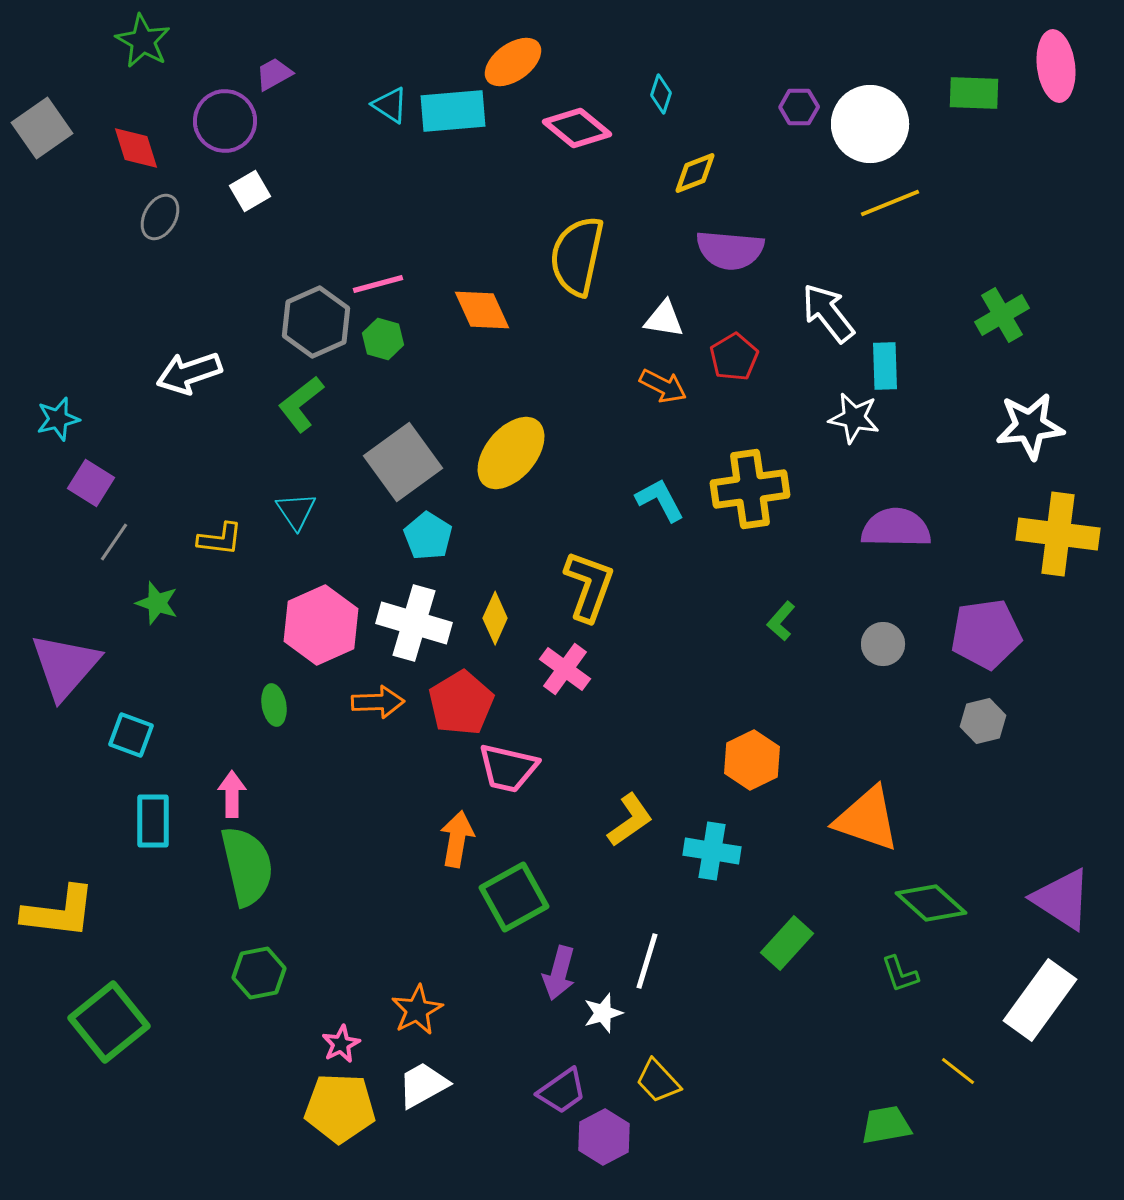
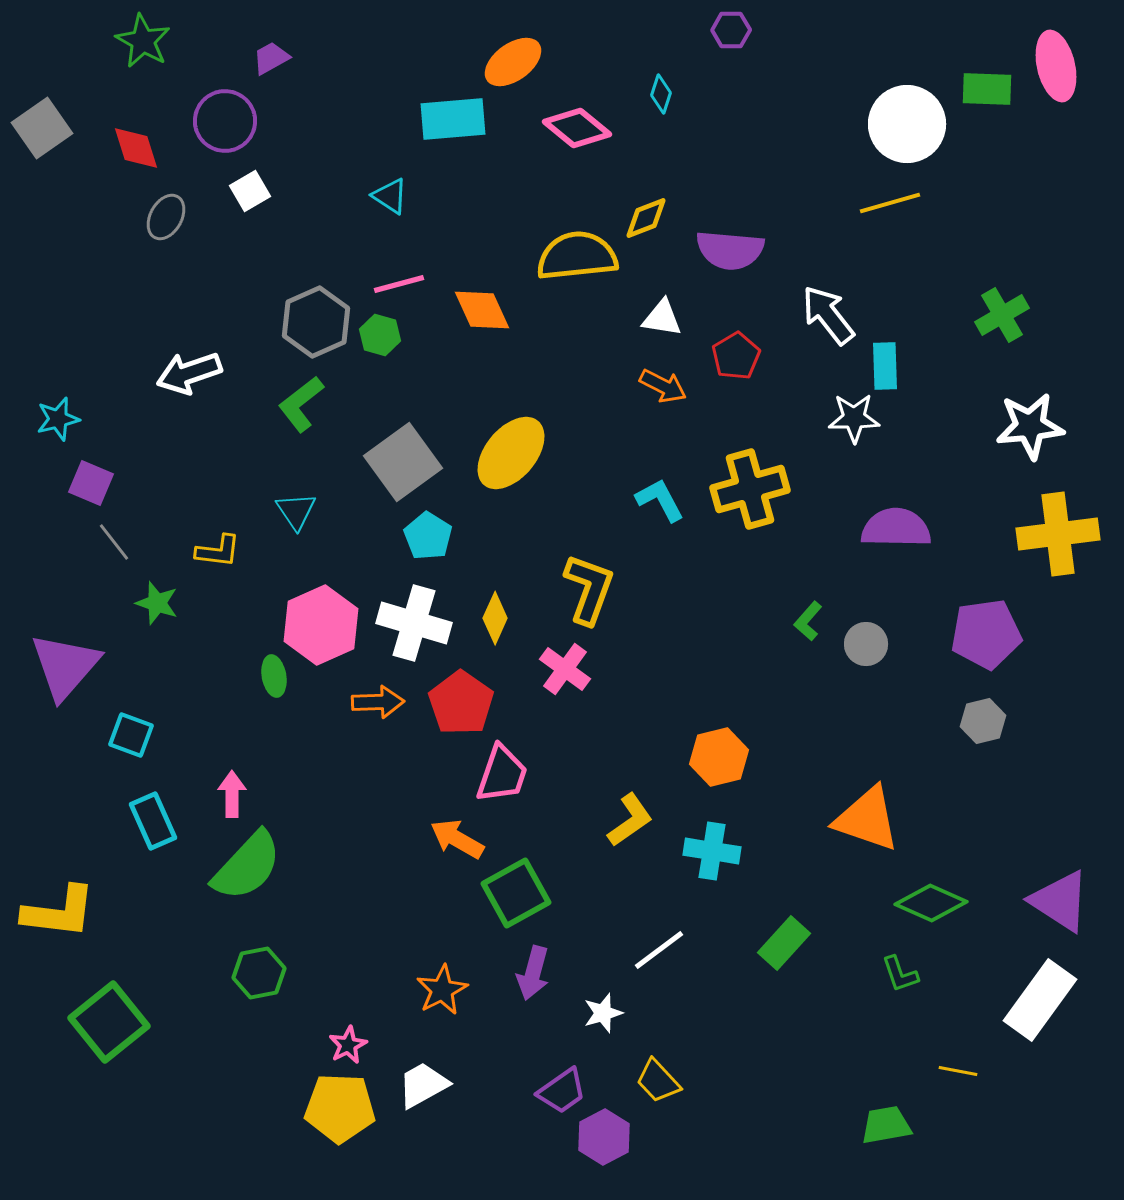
pink ellipse at (1056, 66): rotated 6 degrees counterclockwise
purple trapezoid at (274, 74): moved 3 px left, 16 px up
green rectangle at (974, 93): moved 13 px right, 4 px up
cyan triangle at (390, 105): moved 91 px down
purple hexagon at (799, 107): moved 68 px left, 77 px up
cyan rectangle at (453, 111): moved 8 px down
white circle at (870, 124): moved 37 px right
yellow diamond at (695, 173): moved 49 px left, 45 px down
yellow line at (890, 203): rotated 6 degrees clockwise
gray ellipse at (160, 217): moved 6 px right
yellow semicircle at (577, 256): rotated 72 degrees clockwise
pink line at (378, 284): moved 21 px right
white arrow at (828, 313): moved 2 px down
white triangle at (664, 319): moved 2 px left, 1 px up
green hexagon at (383, 339): moved 3 px left, 4 px up
red pentagon at (734, 357): moved 2 px right, 1 px up
white star at (854, 418): rotated 12 degrees counterclockwise
purple square at (91, 483): rotated 9 degrees counterclockwise
yellow cross at (750, 489): rotated 8 degrees counterclockwise
yellow cross at (1058, 534): rotated 14 degrees counterclockwise
yellow L-shape at (220, 539): moved 2 px left, 12 px down
gray line at (114, 542): rotated 72 degrees counterclockwise
yellow L-shape at (589, 586): moved 3 px down
green L-shape at (781, 621): moved 27 px right
gray circle at (883, 644): moved 17 px left
red pentagon at (461, 703): rotated 6 degrees counterclockwise
green ellipse at (274, 705): moved 29 px up
orange hexagon at (752, 760): moved 33 px left, 3 px up; rotated 12 degrees clockwise
pink trapezoid at (508, 768): moved 6 px left, 6 px down; rotated 84 degrees counterclockwise
cyan rectangle at (153, 821): rotated 24 degrees counterclockwise
orange arrow at (457, 839): rotated 70 degrees counterclockwise
green semicircle at (247, 866): rotated 56 degrees clockwise
green square at (514, 897): moved 2 px right, 4 px up
purple triangle at (1062, 899): moved 2 px left, 2 px down
green diamond at (931, 903): rotated 18 degrees counterclockwise
green rectangle at (787, 943): moved 3 px left
white line at (647, 961): moved 12 px right, 11 px up; rotated 36 degrees clockwise
purple arrow at (559, 973): moved 26 px left
orange star at (417, 1010): moved 25 px right, 20 px up
pink star at (341, 1044): moved 7 px right, 1 px down
yellow line at (958, 1071): rotated 27 degrees counterclockwise
